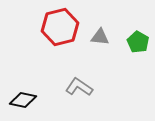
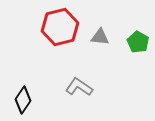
black diamond: rotated 68 degrees counterclockwise
